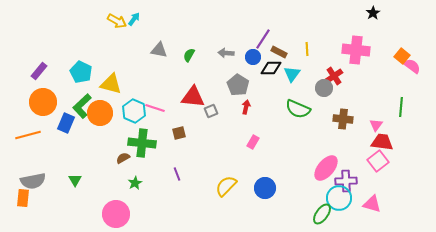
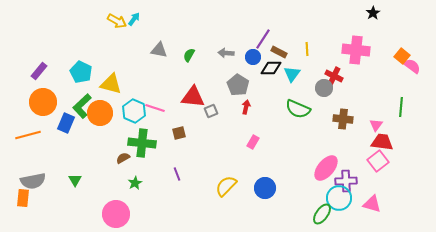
red cross at (334, 76): rotated 30 degrees counterclockwise
